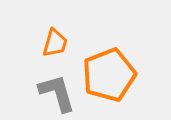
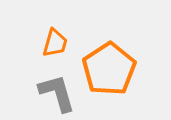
orange pentagon: moved 6 px up; rotated 12 degrees counterclockwise
